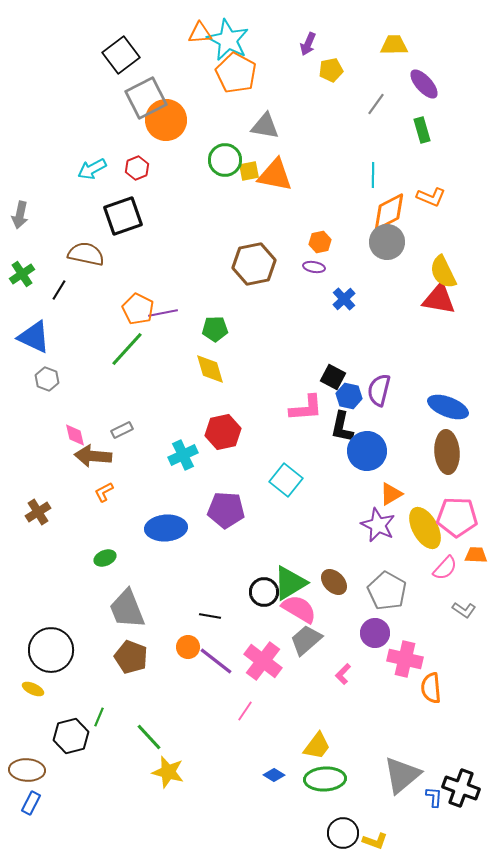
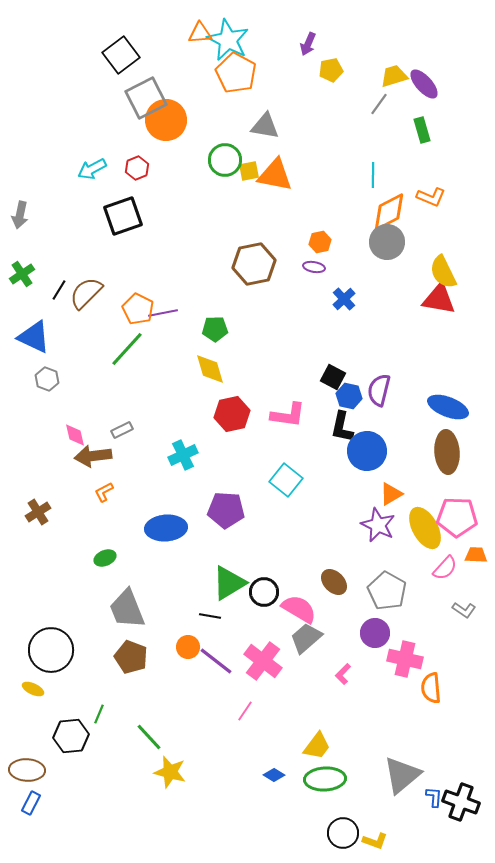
yellow trapezoid at (394, 45): moved 31 px down; rotated 16 degrees counterclockwise
gray line at (376, 104): moved 3 px right
brown semicircle at (86, 254): moved 39 px down; rotated 57 degrees counterclockwise
pink L-shape at (306, 408): moved 18 px left, 7 px down; rotated 12 degrees clockwise
red hexagon at (223, 432): moved 9 px right, 18 px up
brown arrow at (93, 456): rotated 12 degrees counterclockwise
green triangle at (290, 583): moved 61 px left
gray trapezoid at (306, 640): moved 2 px up
green line at (99, 717): moved 3 px up
black hexagon at (71, 736): rotated 8 degrees clockwise
yellow star at (168, 772): moved 2 px right
black cross at (461, 788): moved 14 px down
